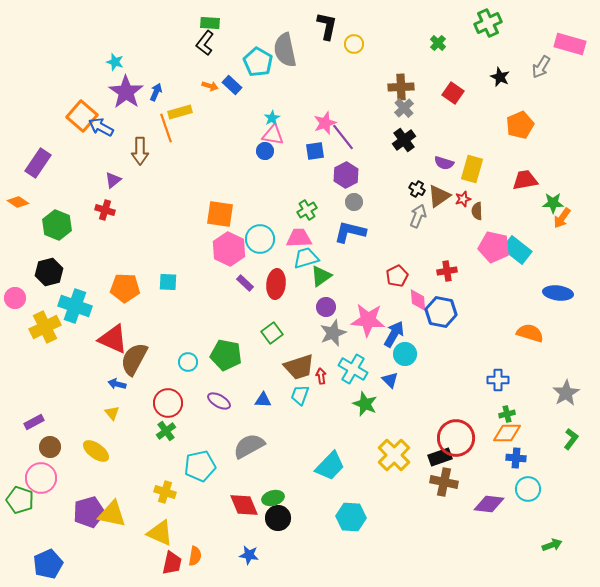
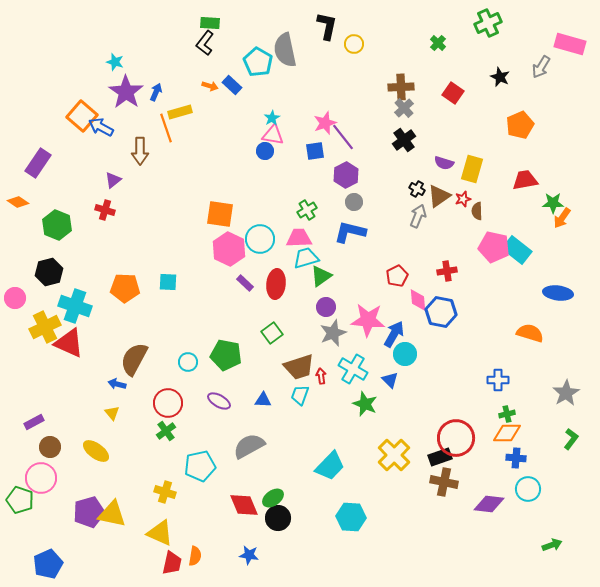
red triangle at (113, 339): moved 44 px left, 4 px down
green ellipse at (273, 498): rotated 20 degrees counterclockwise
